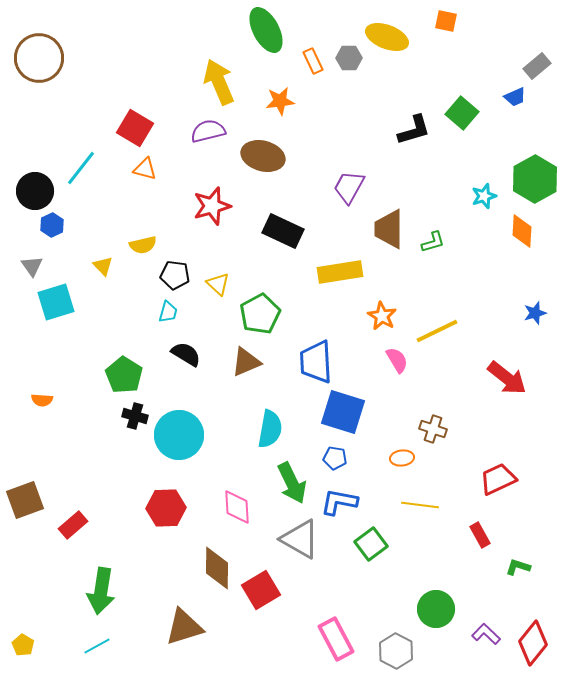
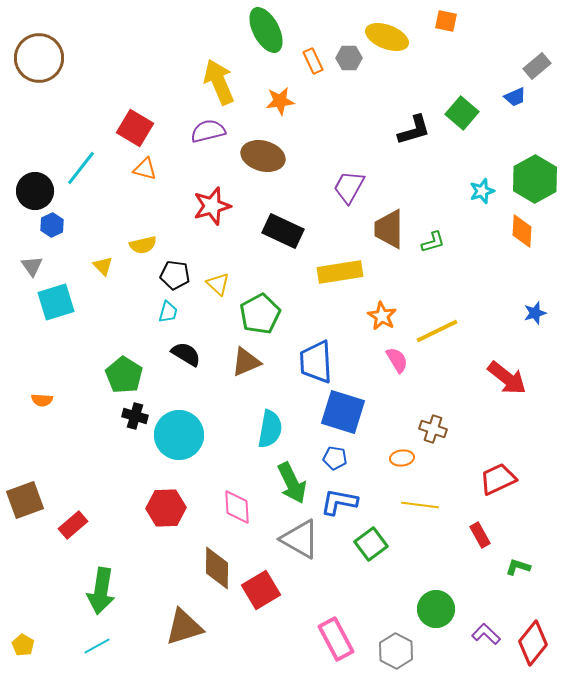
cyan star at (484, 196): moved 2 px left, 5 px up
